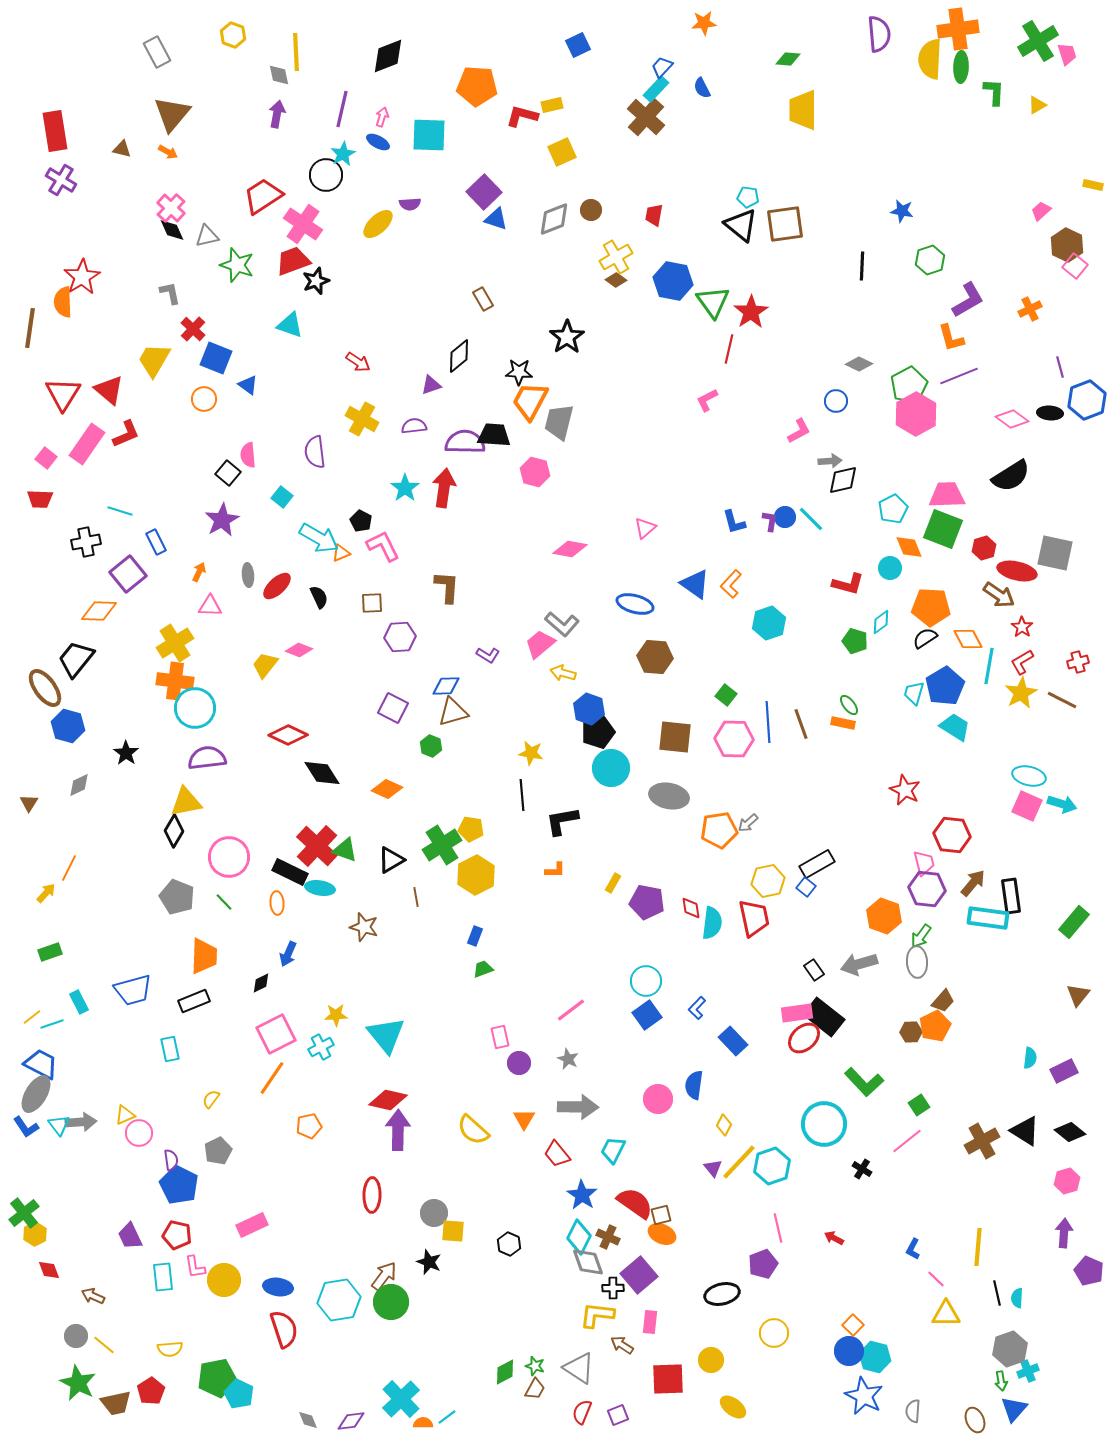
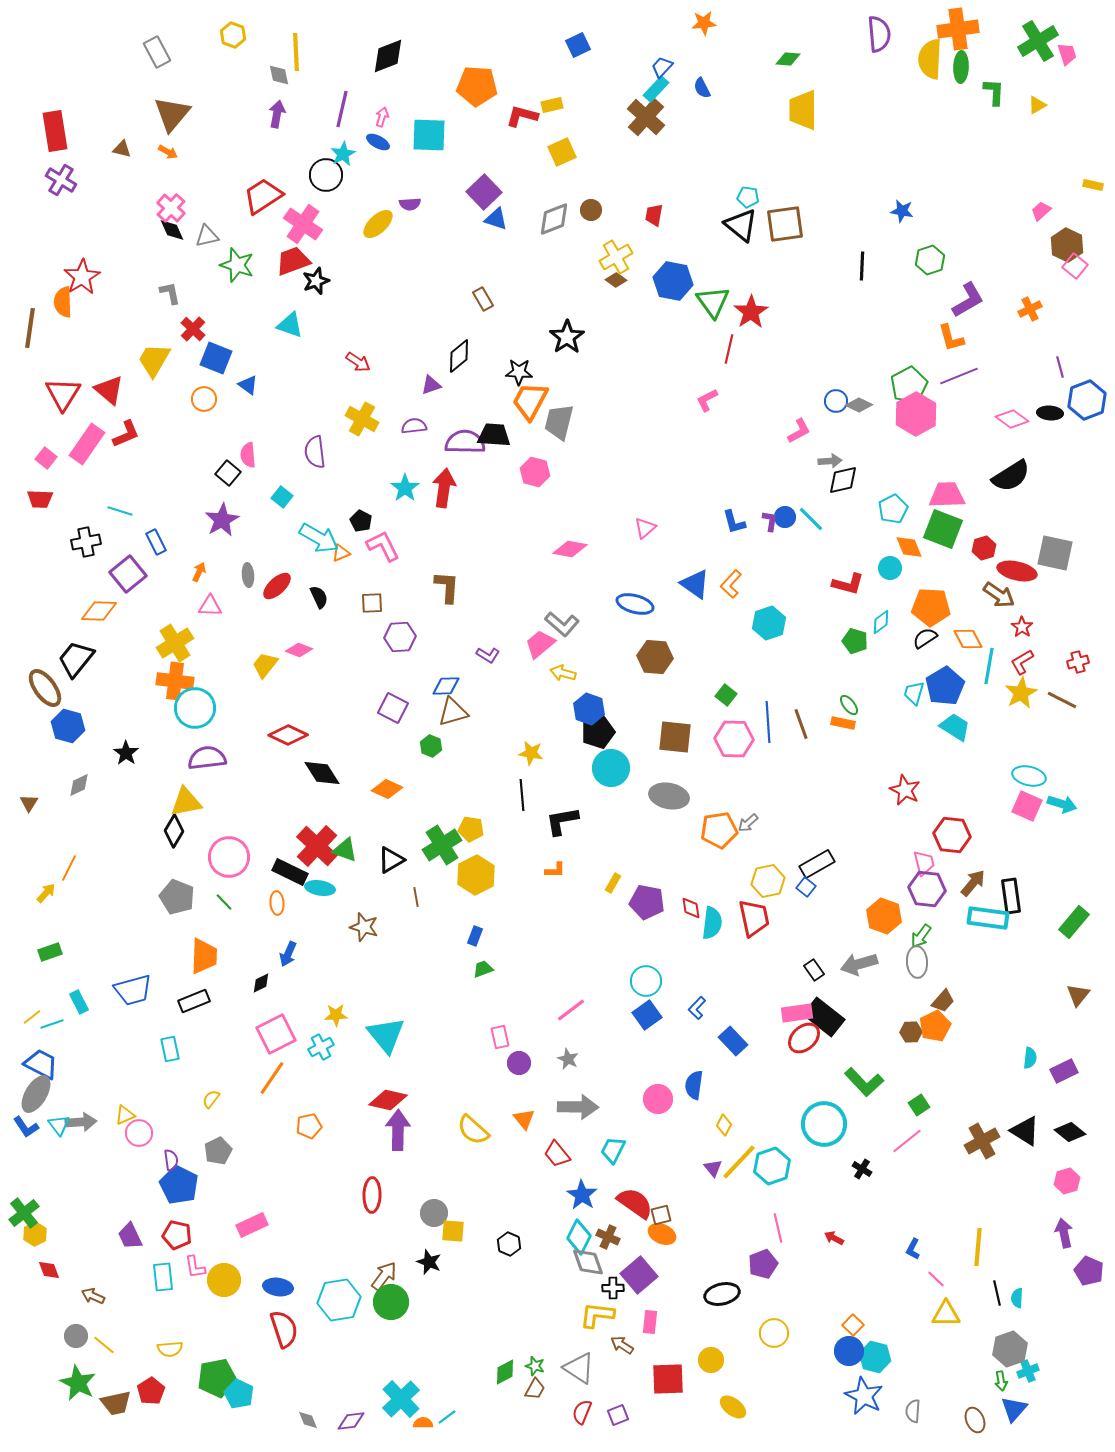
gray diamond at (859, 364): moved 41 px down
orange triangle at (524, 1119): rotated 10 degrees counterclockwise
purple arrow at (1064, 1233): rotated 16 degrees counterclockwise
